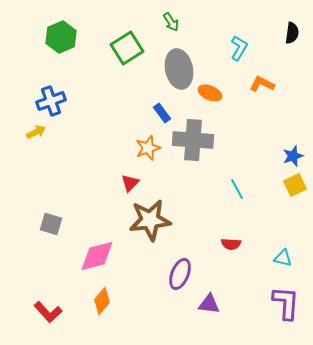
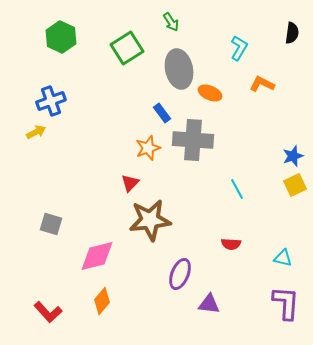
green hexagon: rotated 12 degrees counterclockwise
